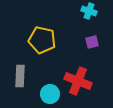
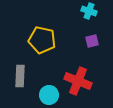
purple square: moved 1 px up
cyan circle: moved 1 px left, 1 px down
